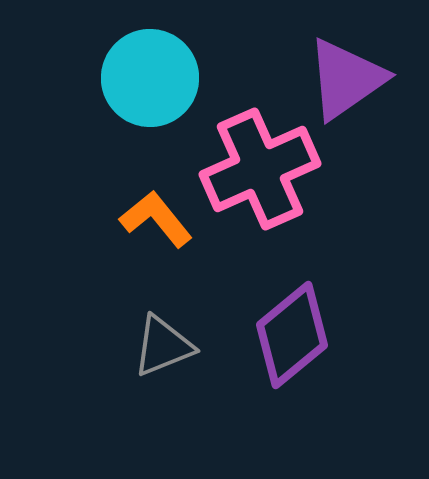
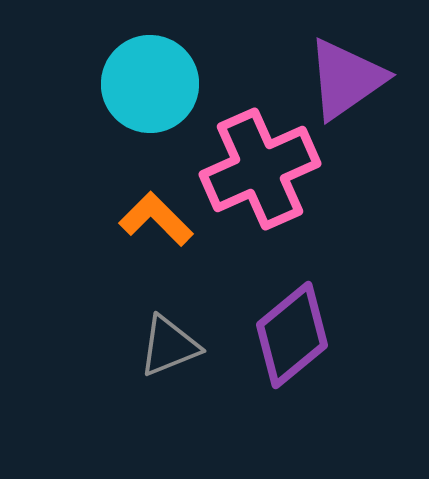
cyan circle: moved 6 px down
orange L-shape: rotated 6 degrees counterclockwise
gray triangle: moved 6 px right
